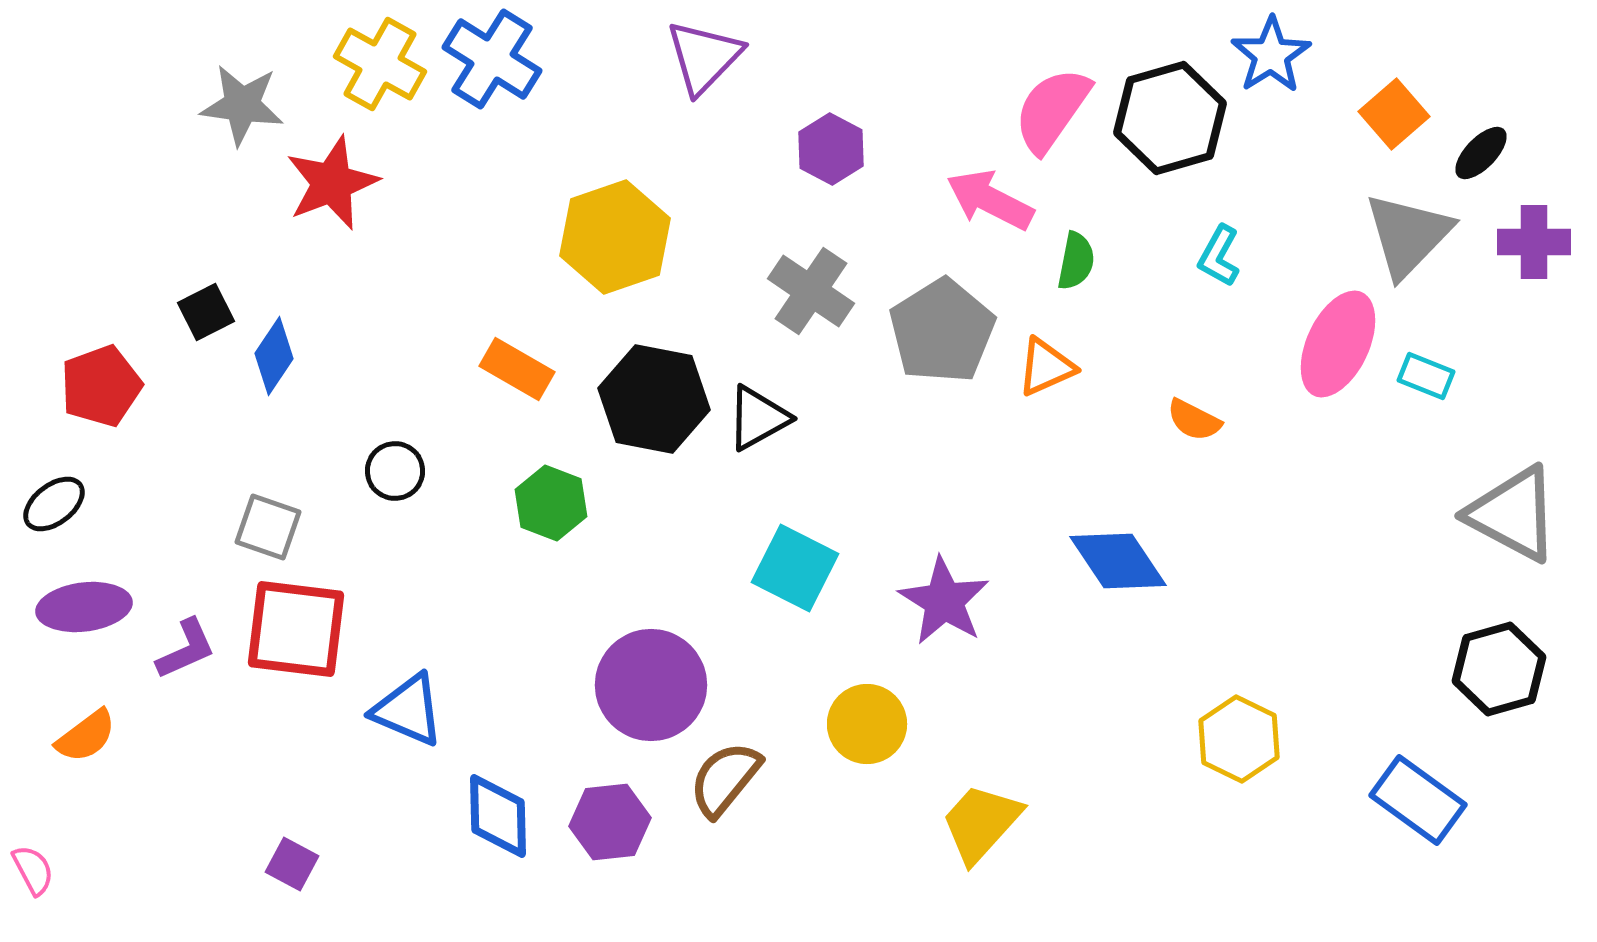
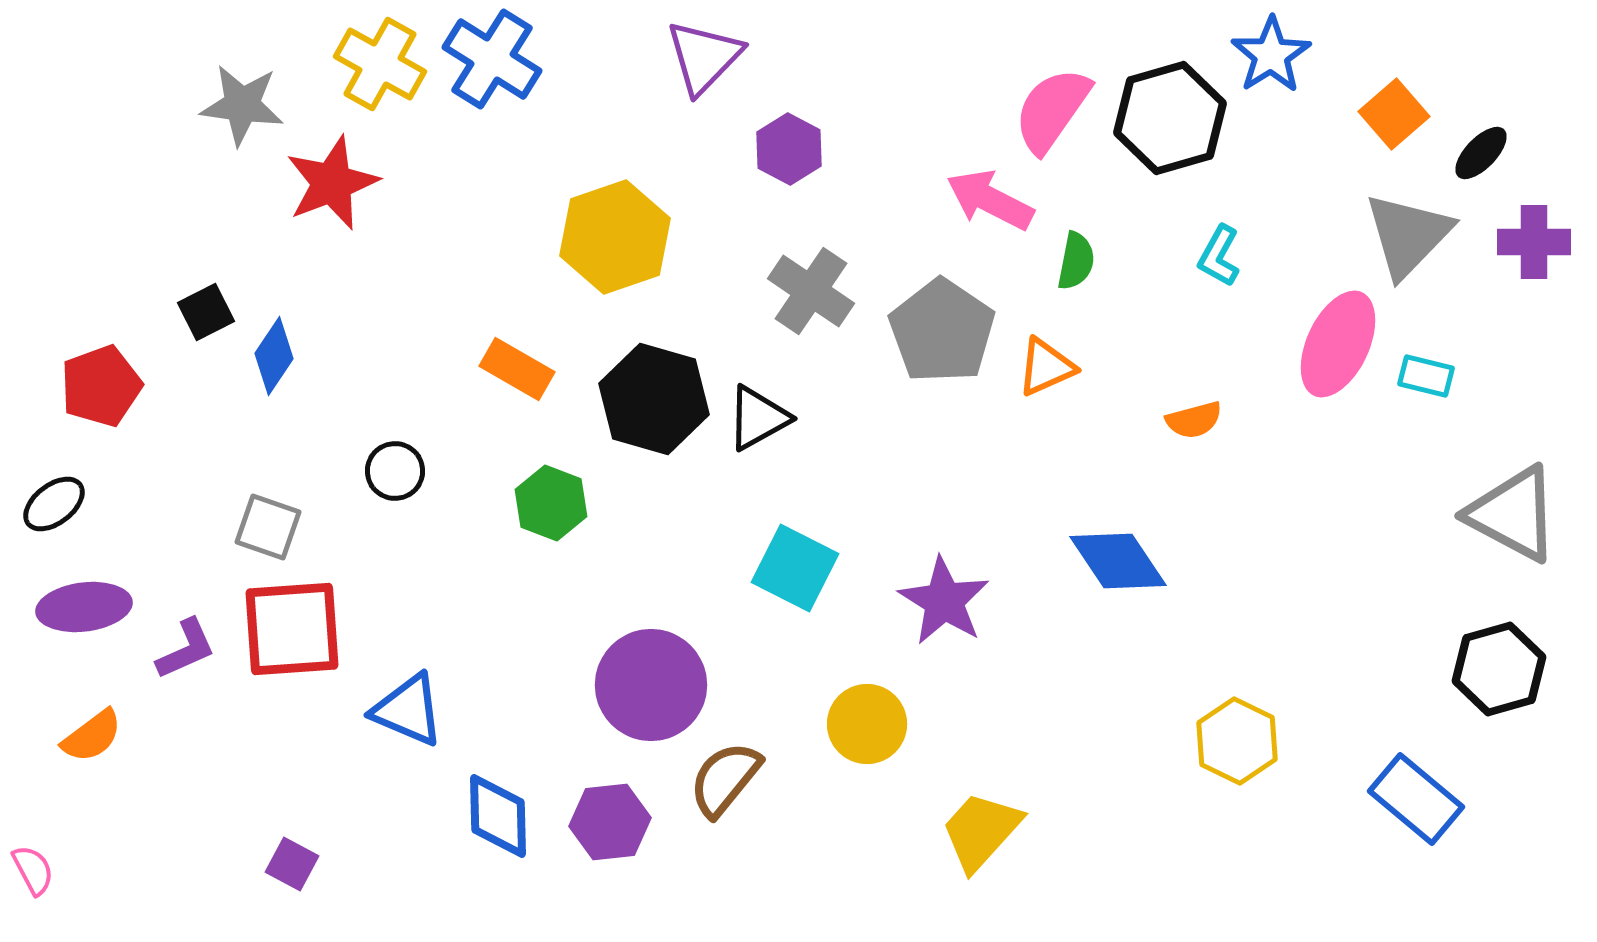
purple hexagon at (831, 149): moved 42 px left
gray pentagon at (942, 331): rotated 6 degrees counterclockwise
cyan rectangle at (1426, 376): rotated 8 degrees counterclockwise
black hexagon at (654, 399): rotated 5 degrees clockwise
orange semicircle at (1194, 420): rotated 42 degrees counterclockwise
red square at (296, 629): moved 4 px left; rotated 11 degrees counterclockwise
orange semicircle at (86, 736): moved 6 px right
yellow hexagon at (1239, 739): moved 2 px left, 2 px down
blue rectangle at (1418, 800): moved 2 px left, 1 px up; rotated 4 degrees clockwise
yellow trapezoid at (981, 823): moved 8 px down
